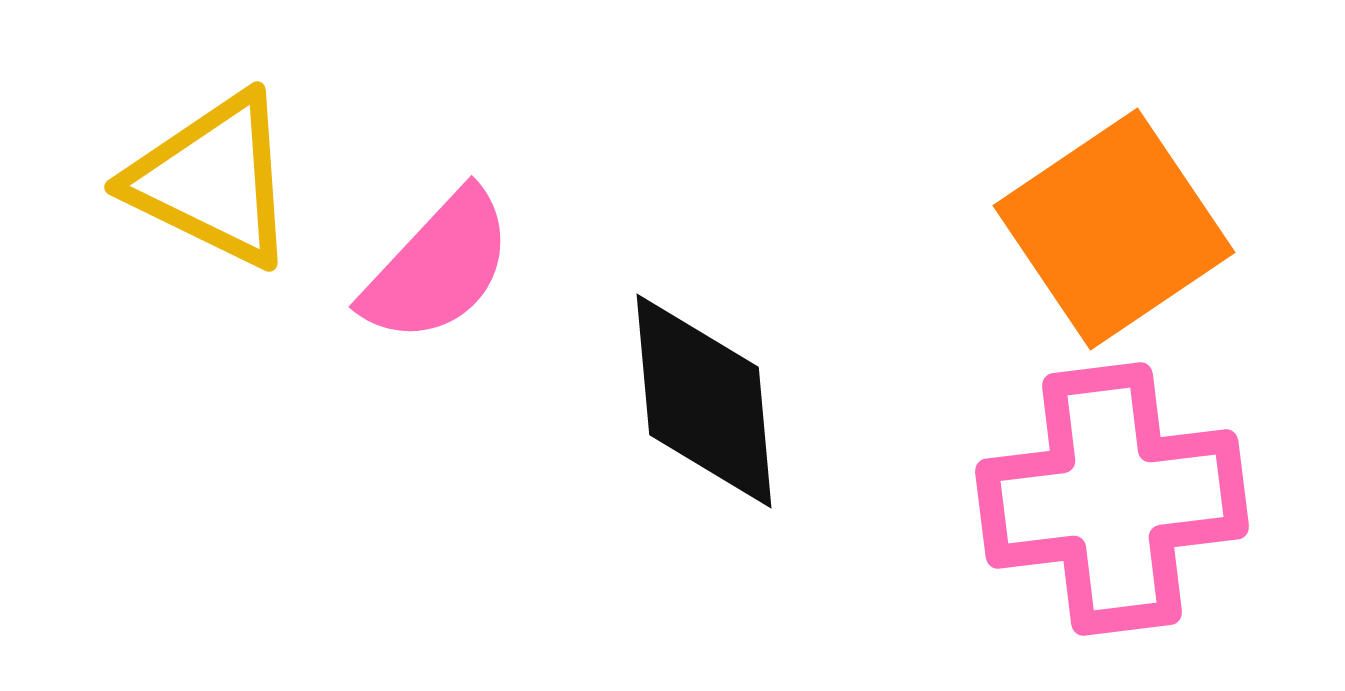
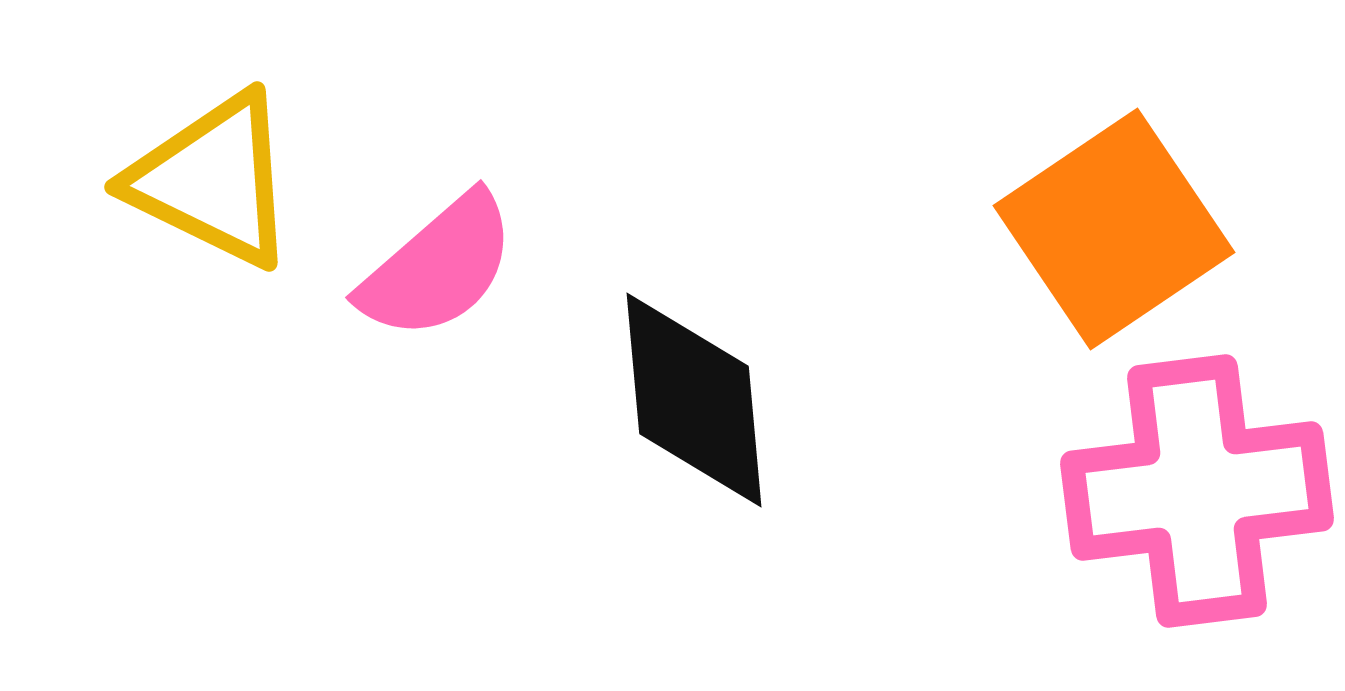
pink semicircle: rotated 6 degrees clockwise
black diamond: moved 10 px left, 1 px up
pink cross: moved 85 px right, 8 px up
